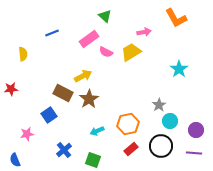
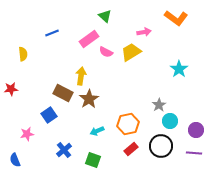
orange L-shape: rotated 25 degrees counterclockwise
yellow arrow: moved 2 px left; rotated 54 degrees counterclockwise
